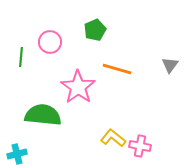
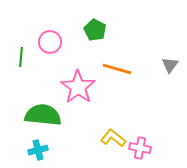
green pentagon: rotated 20 degrees counterclockwise
pink cross: moved 2 px down
cyan cross: moved 21 px right, 4 px up
